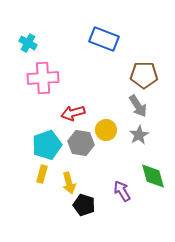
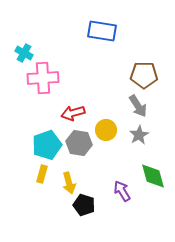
blue rectangle: moved 2 px left, 8 px up; rotated 12 degrees counterclockwise
cyan cross: moved 4 px left, 10 px down
gray hexagon: moved 2 px left
